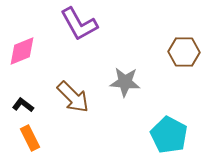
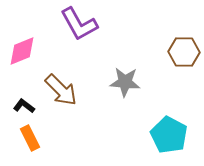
brown arrow: moved 12 px left, 7 px up
black L-shape: moved 1 px right, 1 px down
